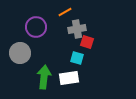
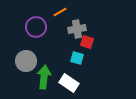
orange line: moved 5 px left
gray circle: moved 6 px right, 8 px down
white rectangle: moved 5 px down; rotated 42 degrees clockwise
